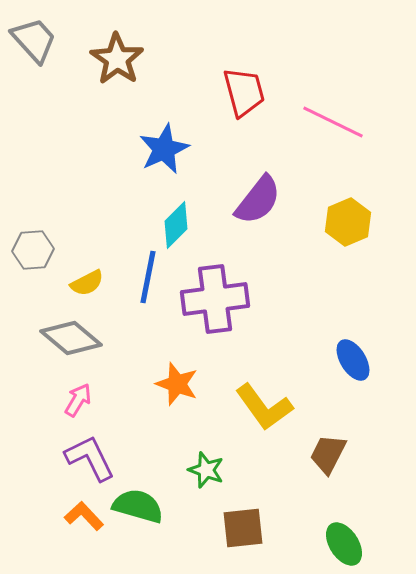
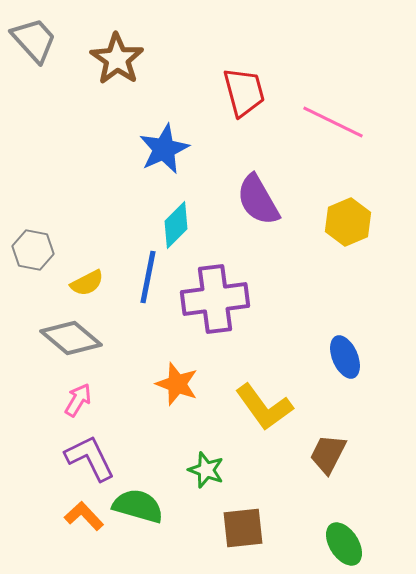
purple semicircle: rotated 112 degrees clockwise
gray hexagon: rotated 15 degrees clockwise
blue ellipse: moved 8 px left, 3 px up; rotated 9 degrees clockwise
